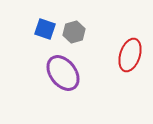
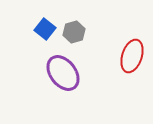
blue square: rotated 20 degrees clockwise
red ellipse: moved 2 px right, 1 px down
